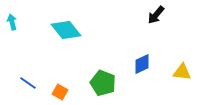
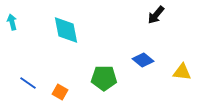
cyan diamond: rotated 28 degrees clockwise
blue diamond: moved 1 px right, 4 px up; rotated 65 degrees clockwise
green pentagon: moved 1 px right, 5 px up; rotated 20 degrees counterclockwise
